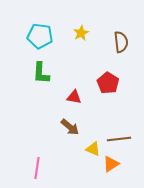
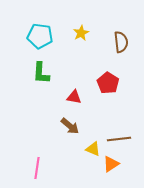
brown arrow: moved 1 px up
